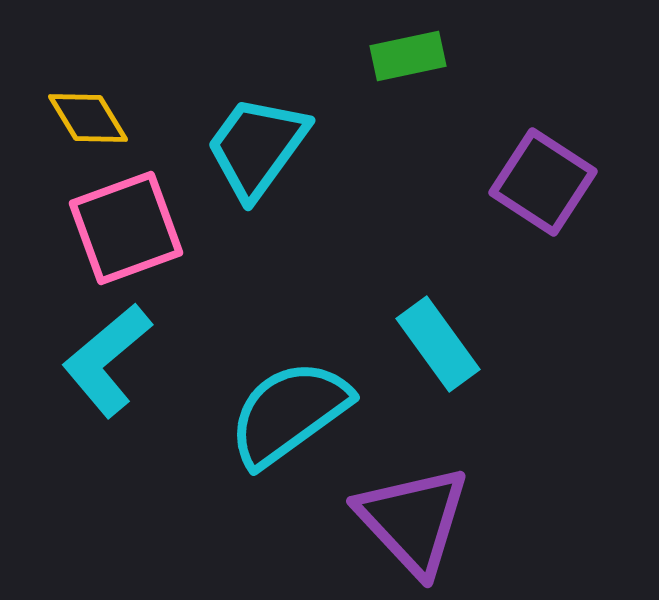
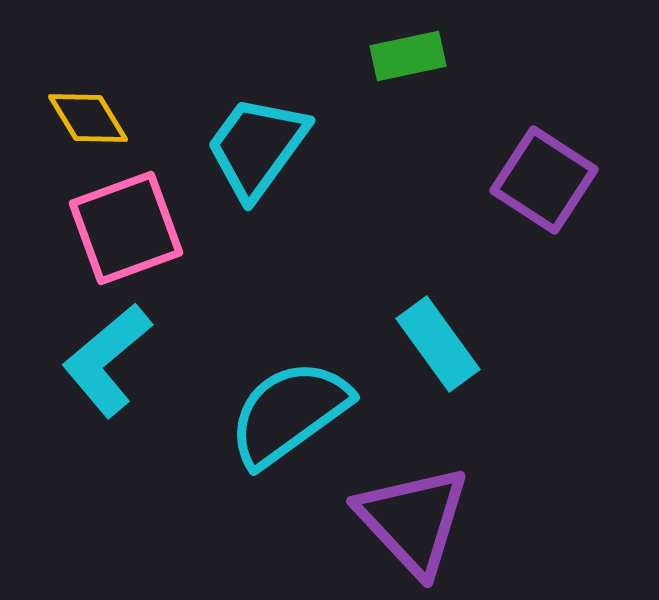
purple square: moved 1 px right, 2 px up
